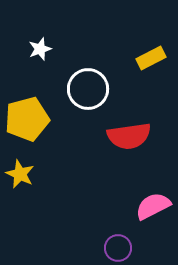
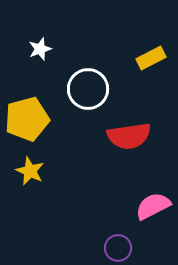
yellow star: moved 10 px right, 3 px up
